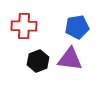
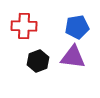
purple triangle: moved 3 px right, 2 px up
